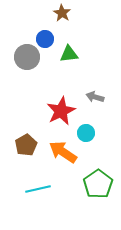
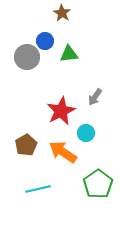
blue circle: moved 2 px down
gray arrow: rotated 72 degrees counterclockwise
